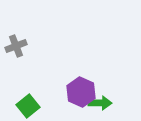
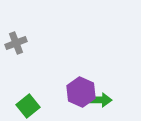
gray cross: moved 3 px up
green arrow: moved 3 px up
